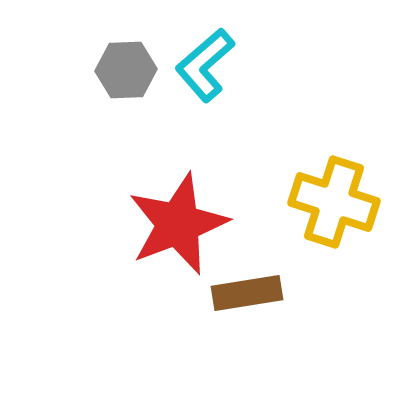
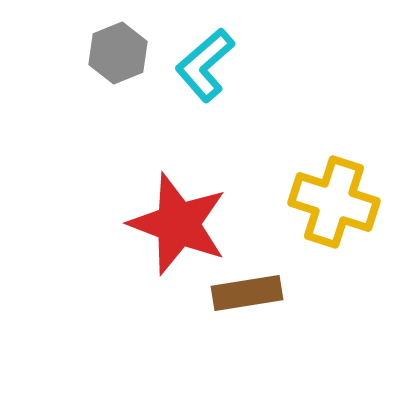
gray hexagon: moved 8 px left, 17 px up; rotated 20 degrees counterclockwise
red star: rotated 30 degrees counterclockwise
